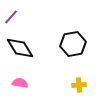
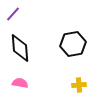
purple line: moved 2 px right, 3 px up
black diamond: rotated 28 degrees clockwise
